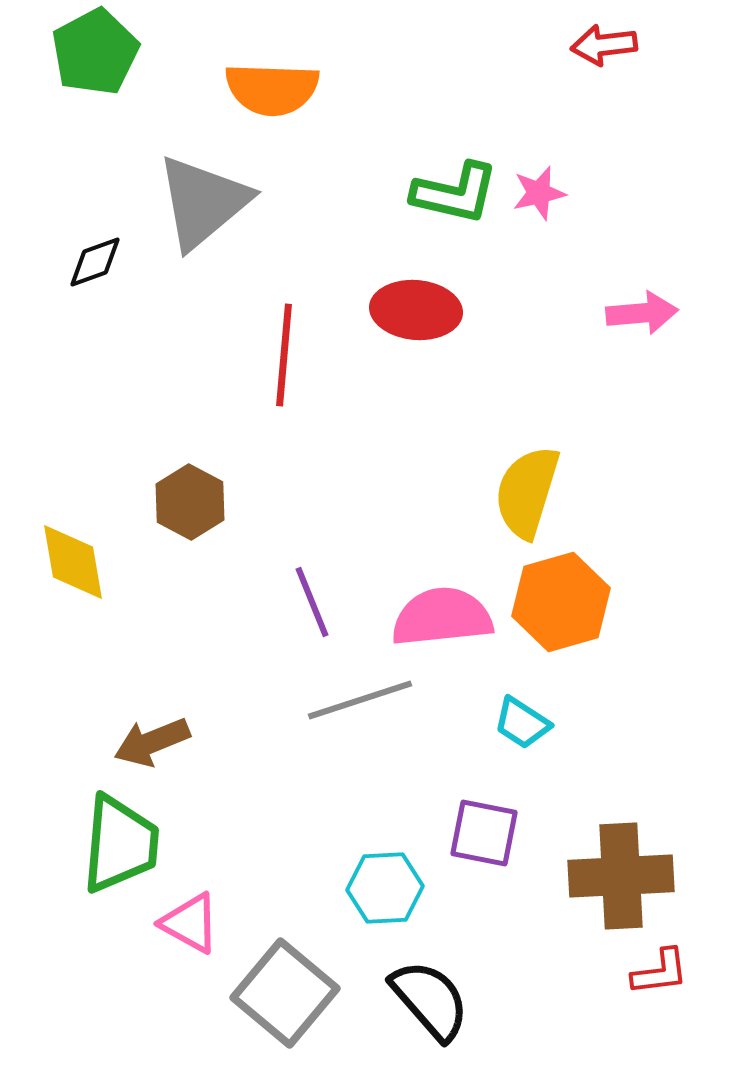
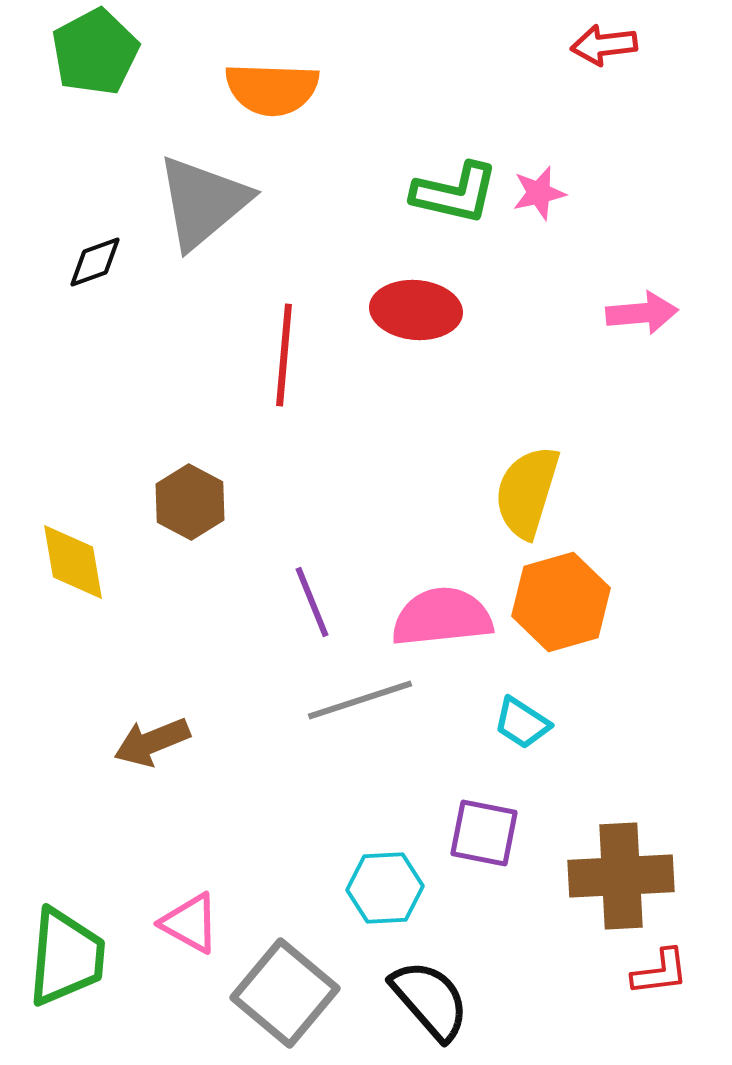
green trapezoid: moved 54 px left, 113 px down
